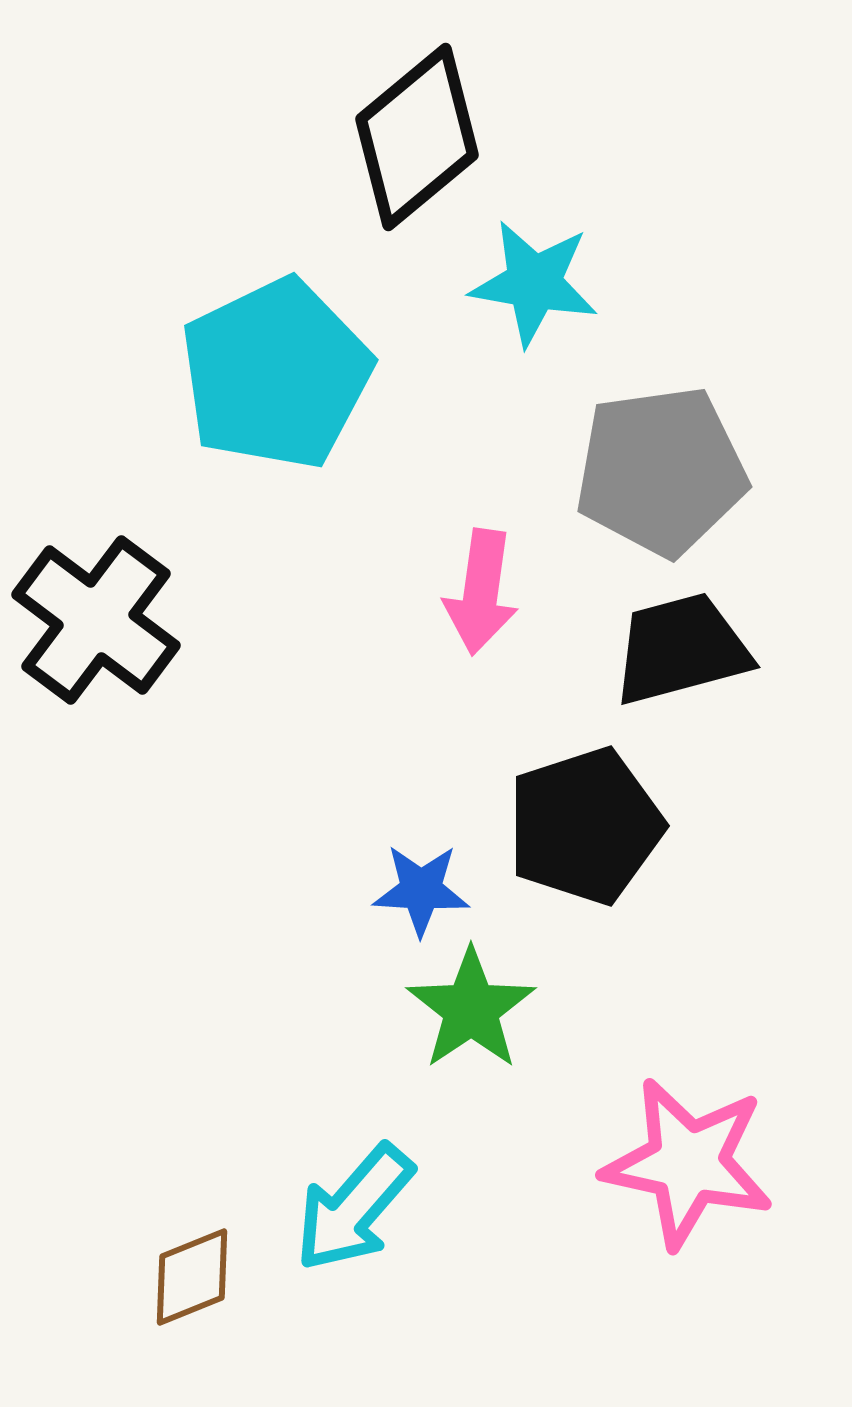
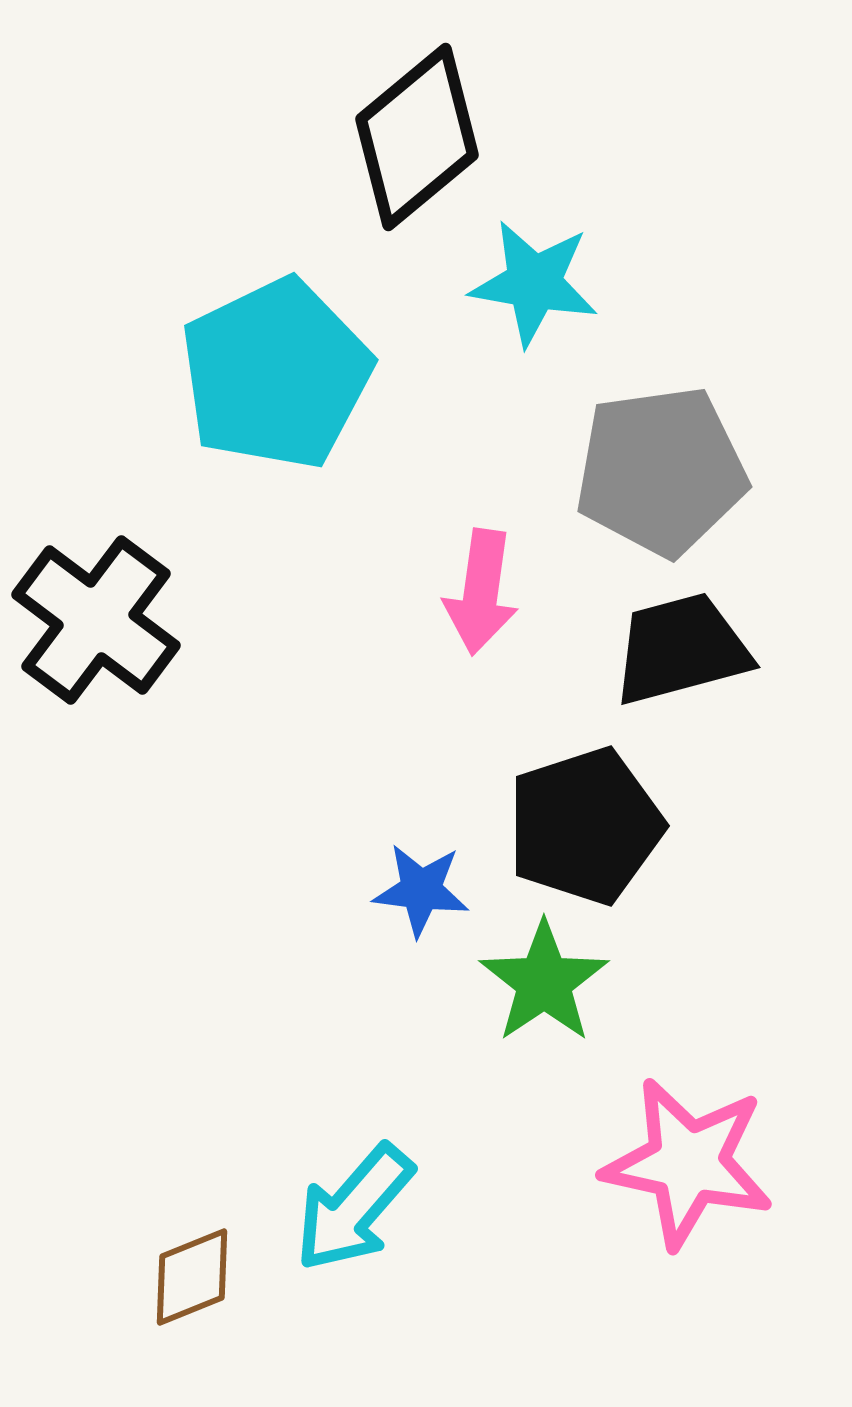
blue star: rotated 4 degrees clockwise
green star: moved 73 px right, 27 px up
